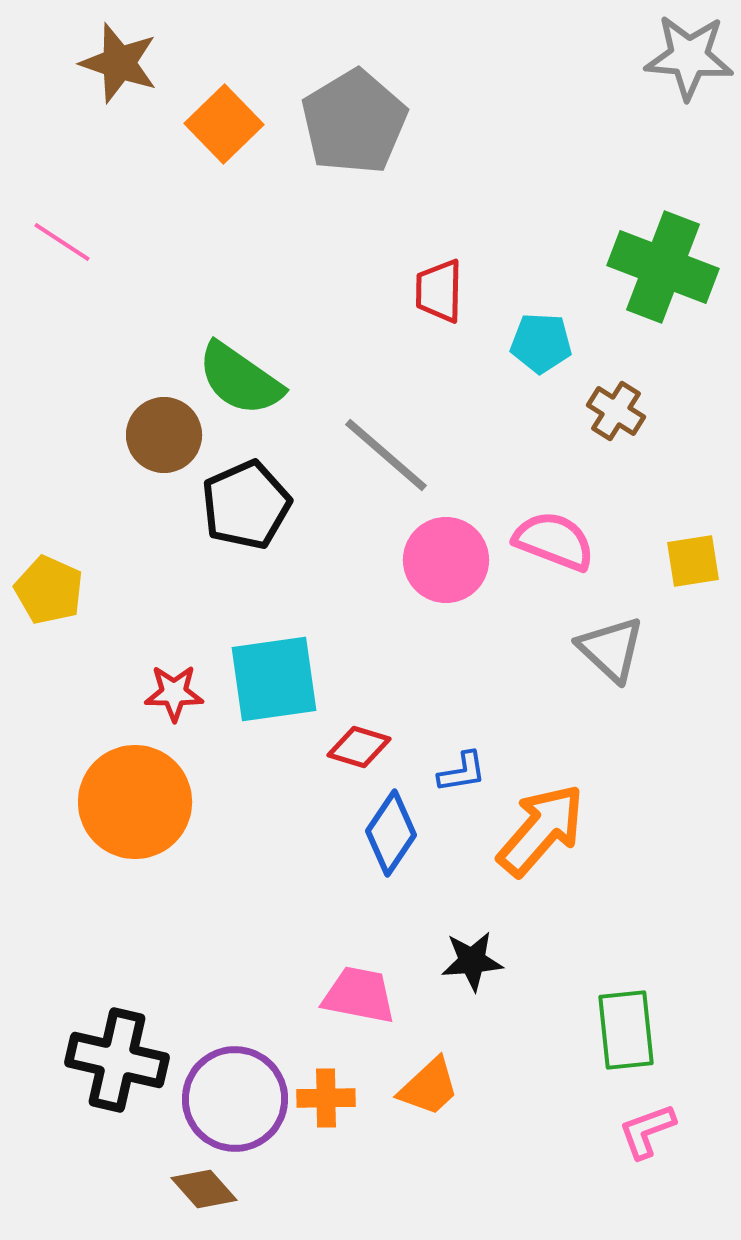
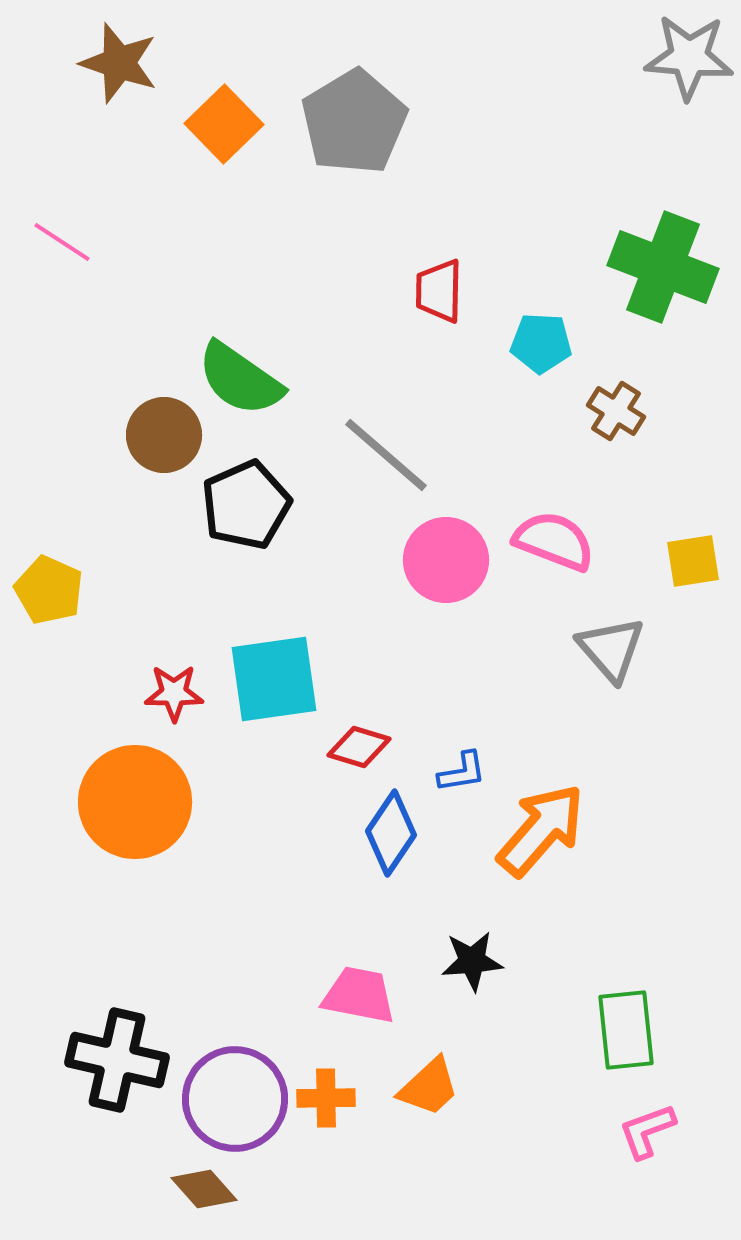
gray triangle: rotated 6 degrees clockwise
